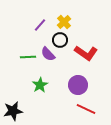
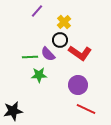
purple line: moved 3 px left, 14 px up
red L-shape: moved 6 px left
green line: moved 2 px right
green star: moved 1 px left, 10 px up; rotated 28 degrees clockwise
